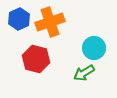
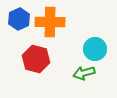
orange cross: rotated 20 degrees clockwise
cyan circle: moved 1 px right, 1 px down
green arrow: rotated 15 degrees clockwise
